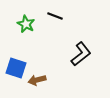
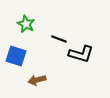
black line: moved 4 px right, 23 px down
black L-shape: rotated 55 degrees clockwise
blue square: moved 12 px up
